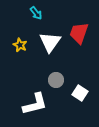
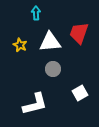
cyan arrow: rotated 144 degrees counterclockwise
white triangle: rotated 50 degrees clockwise
gray circle: moved 3 px left, 11 px up
white square: rotated 28 degrees clockwise
